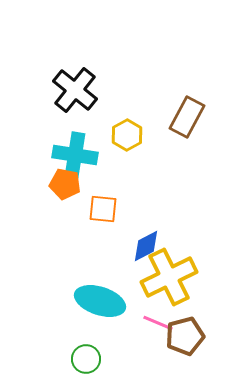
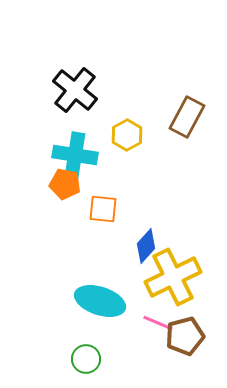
blue diamond: rotated 20 degrees counterclockwise
yellow cross: moved 4 px right
